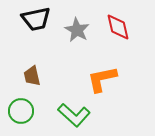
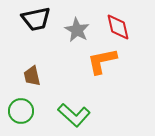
orange L-shape: moved 18 px up
